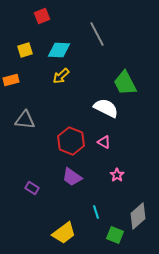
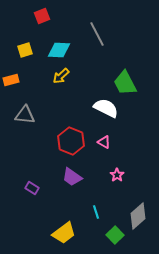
gray triangle: moved 5 px up
green square: rotated 24 degrees clockwise
